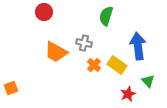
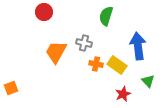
orange trapezoid: rotated 90 degrees clockwise
orange cross: moved 2 px right, 1 px up; rotated 32 degrees counterclockwise
red star: moved 5 px left
